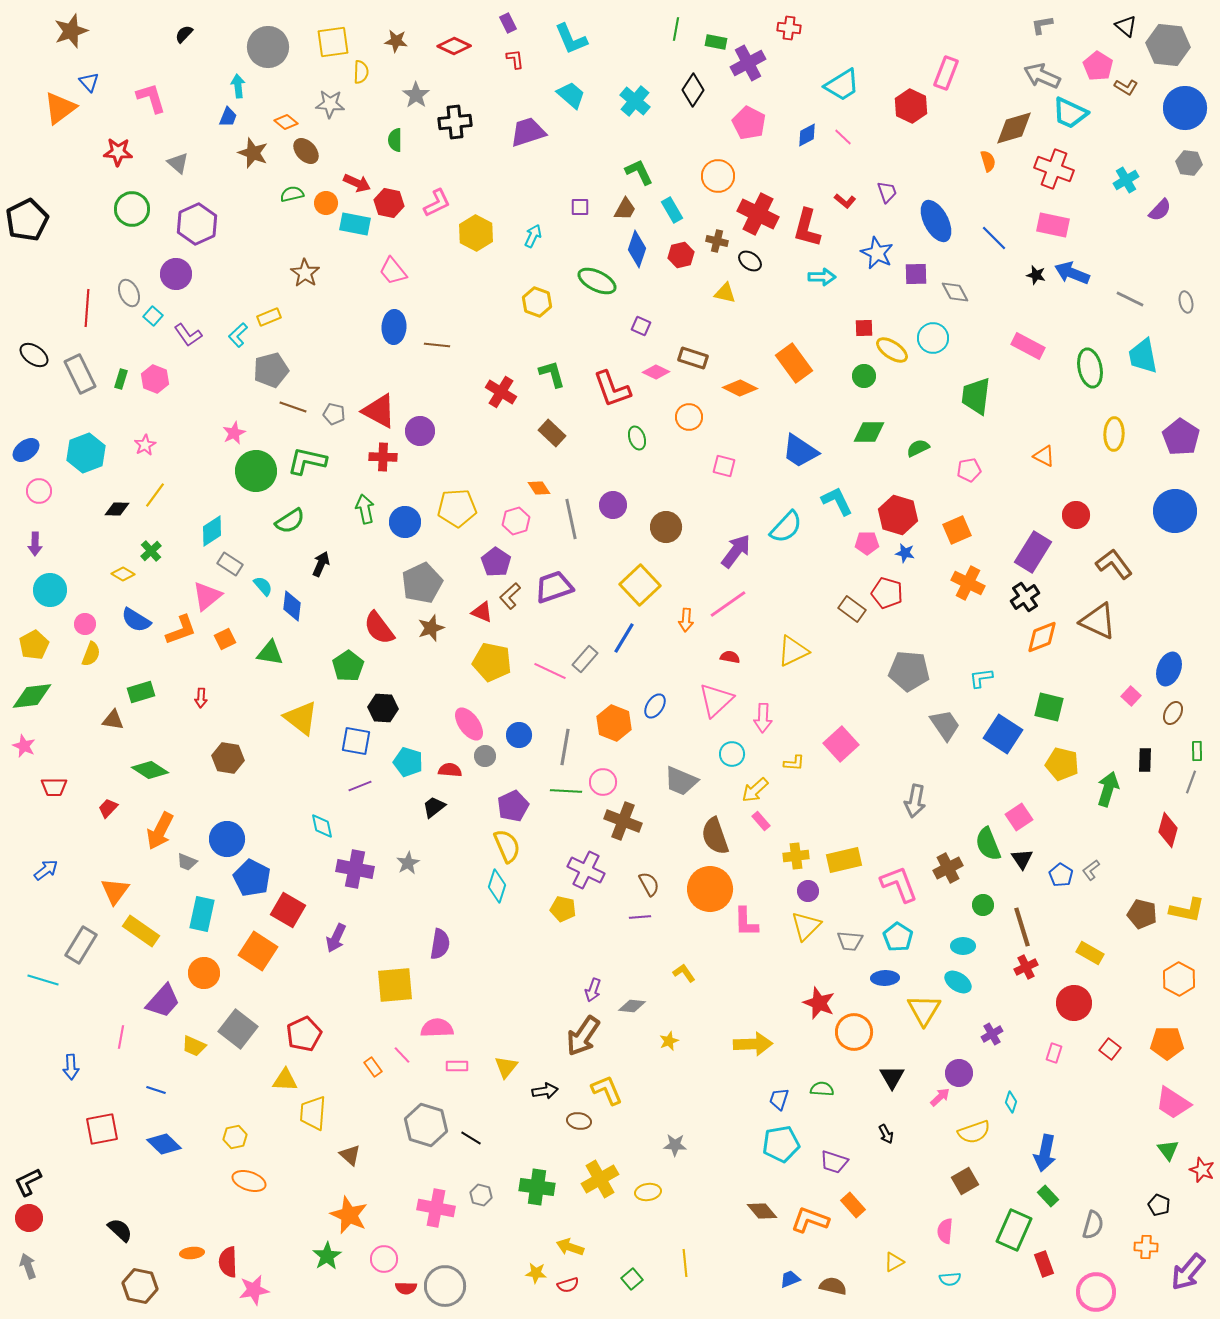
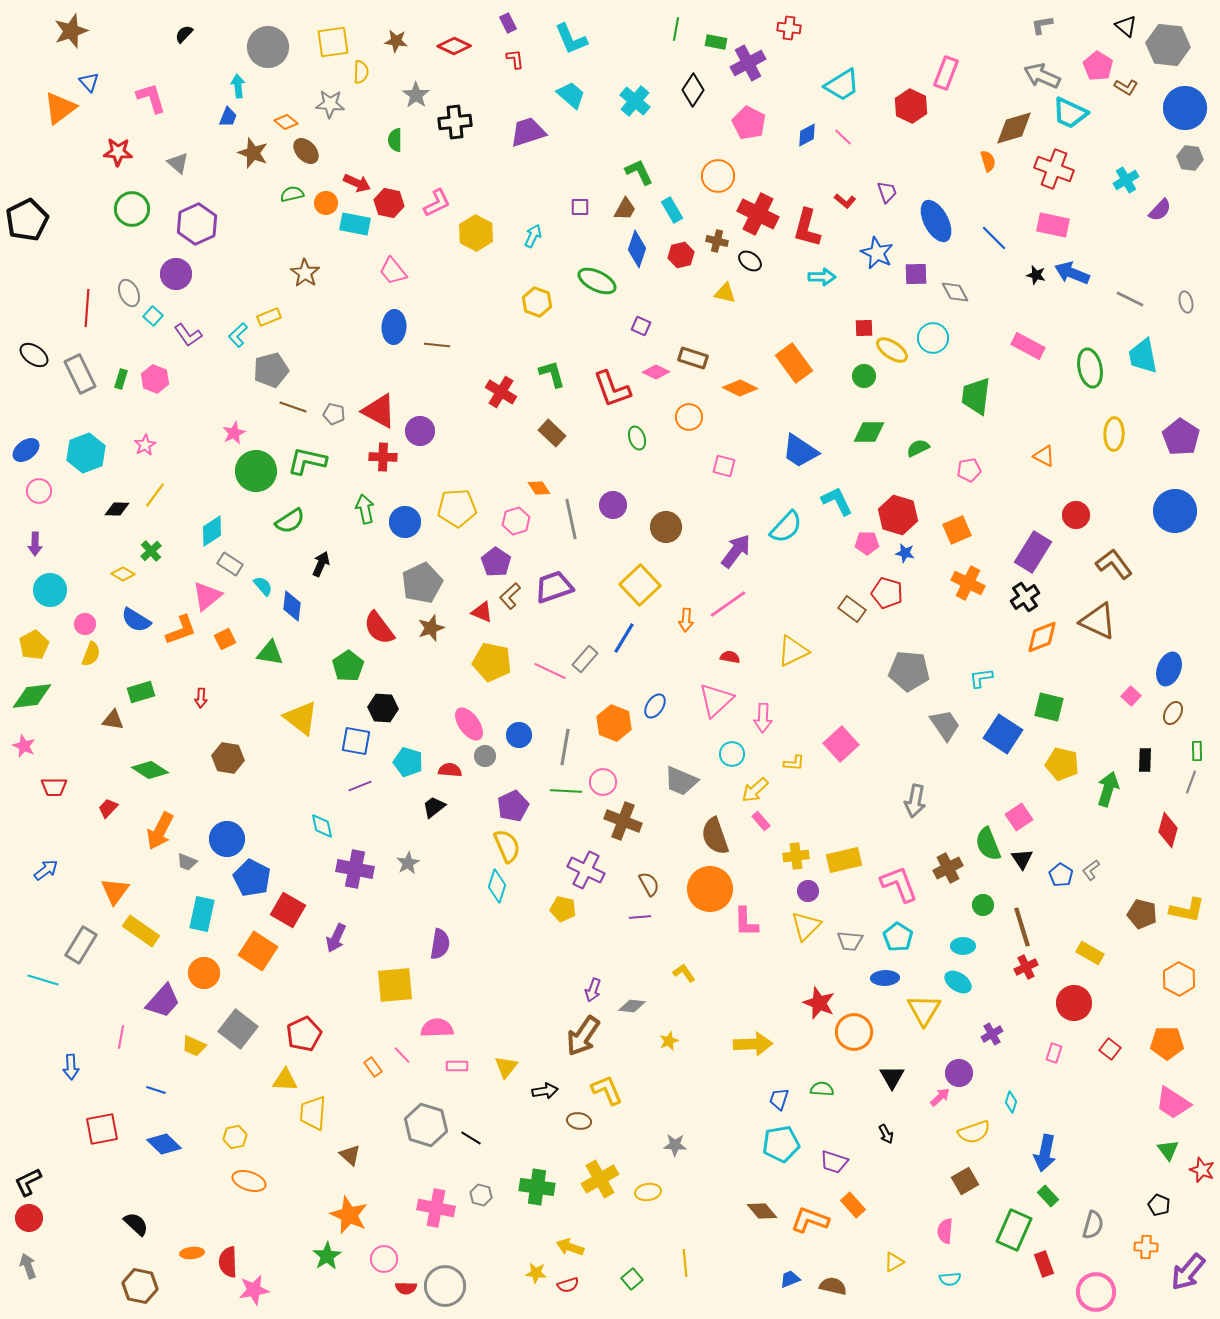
gray hexagon at (1189, 163): moved 1 px right, 5 px up
black semicircle at (120, 1230): moved 16 px right, 6 px up
